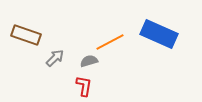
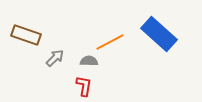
blue rectangle: rotated 18 degrees clockwise
gray semicircle: rotated 18 degrees clockwise
